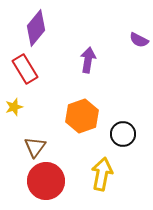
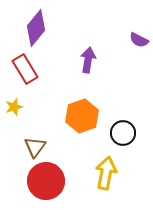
black circle: moved 1 px up
yellow arrow: moved 4 px right, 1 px up
